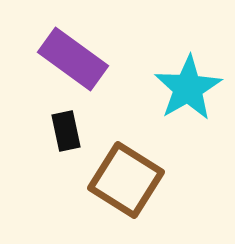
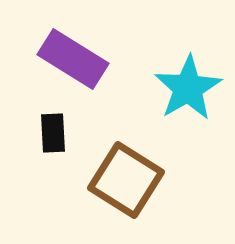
purple rectangle: rotated 4 degrees counterclockwise
black rectangle: moved 13 px left, 2 px down; rotated 9 degrees clockwise
